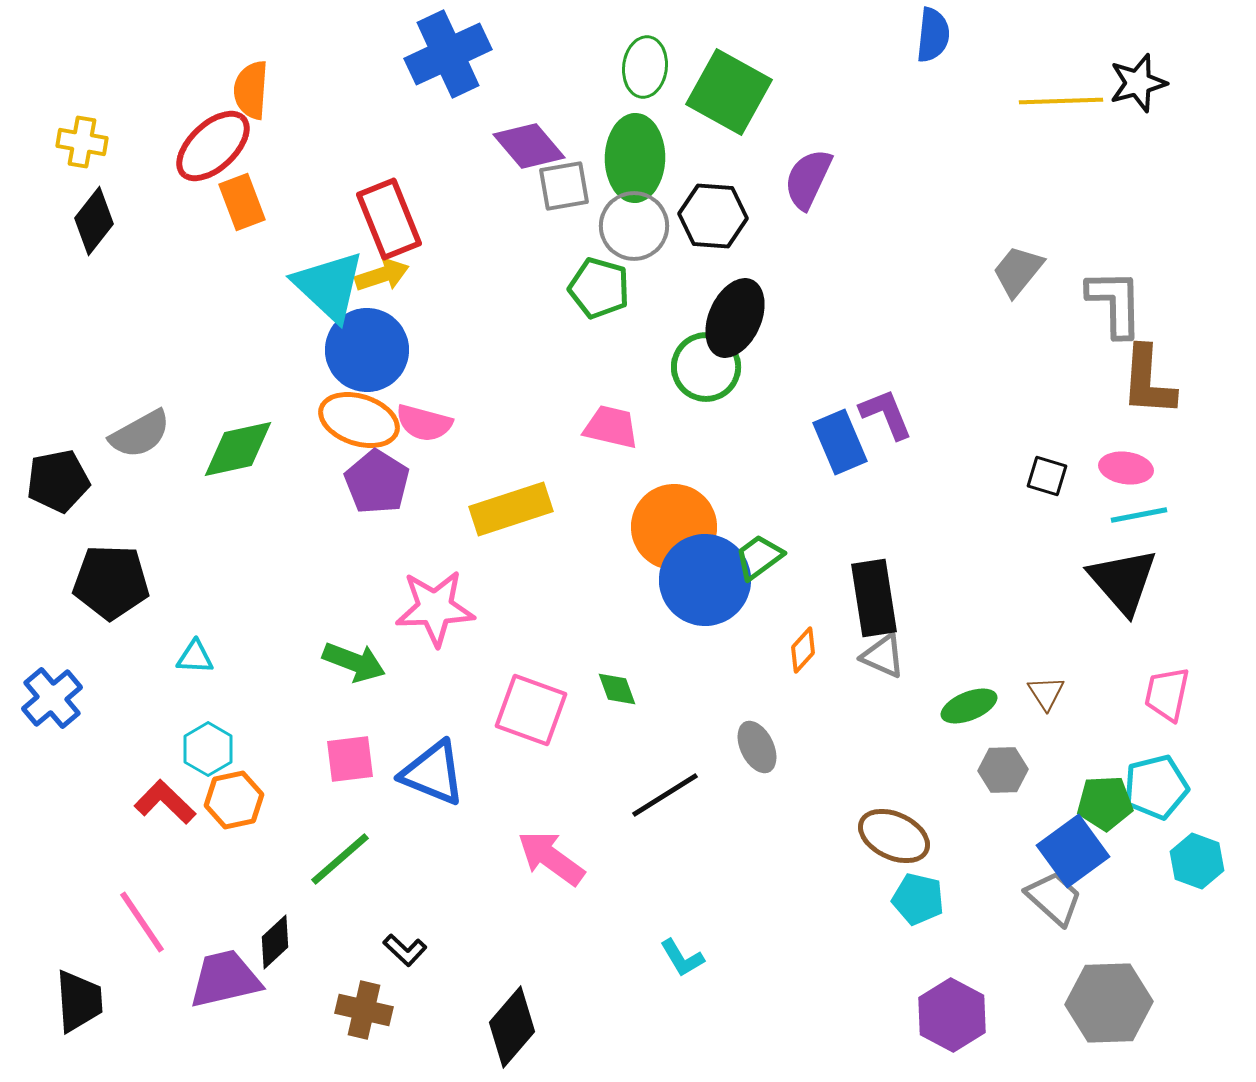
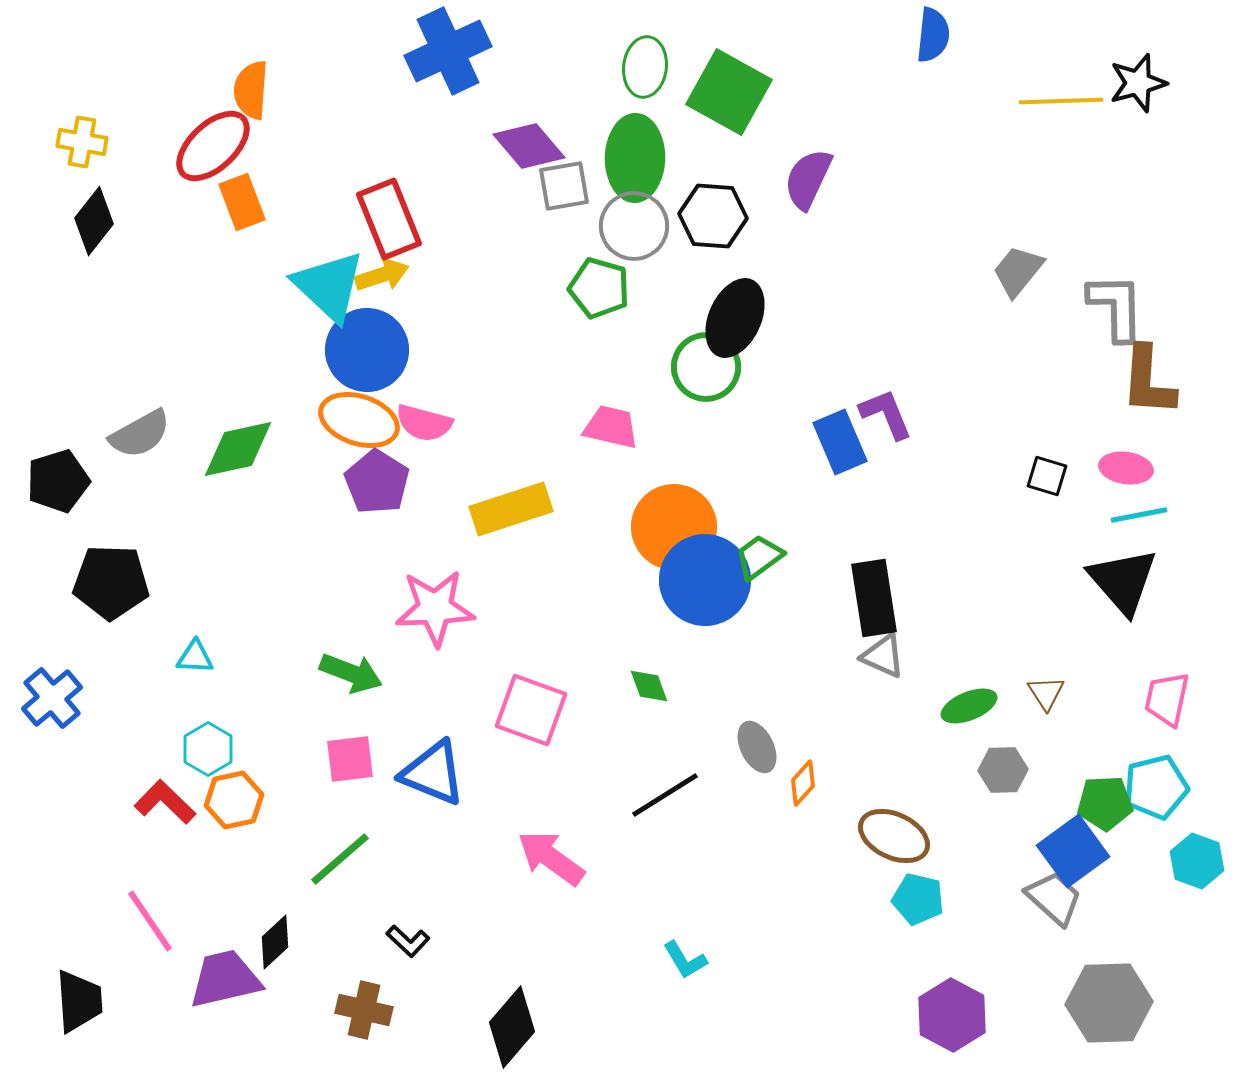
blue cross at (448, 54): moved 3 px up
gray L-shape at (1115, 303): moved 1 px right, 4 px down
black pentagon at (58, 481): rotated 6 degrees counterclockwise
orange diamond at (803, 650): moved 133 px down
green arrow at (354, 662): moved 3 px left, 11 px down
green diamond at (617, 689): moved 32 px right, 3 px up
pink trapezoid at (1167, 694): moved 5 px down
pink line at (142, 922): moved 8 px right, 1 px up
black L-shape at (405, 950): moved 3 px right, 9 px up
cyan L-shape at (682, 958): moved 3 px right, 2 px down
